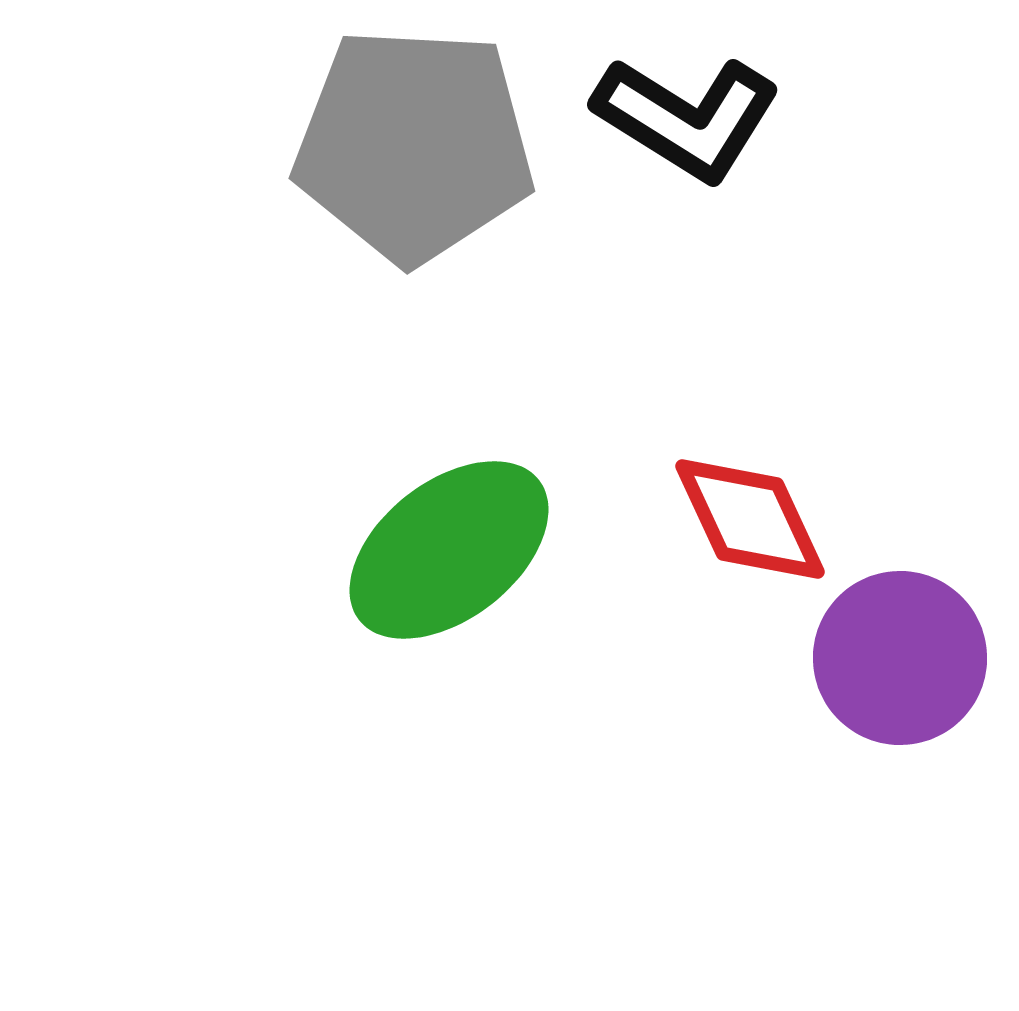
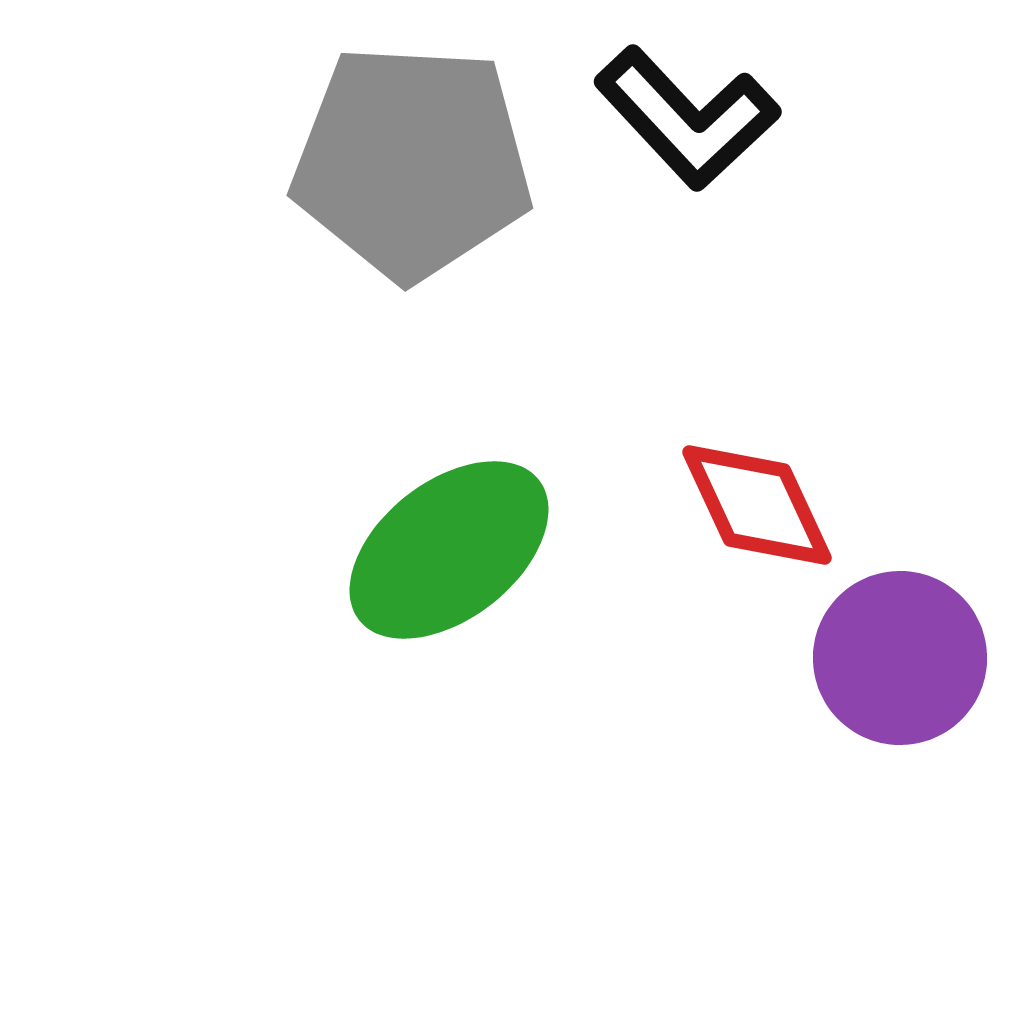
black L-shape: rotated 15 degrees clockwise
gray pentagon: moved 2 px left, 17 px down
red diamond: moved 7 px right, 14 px up
